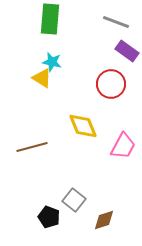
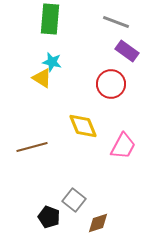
brown diamond: moved 6 px left, 3 px down
